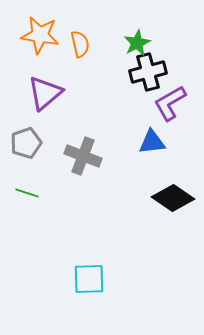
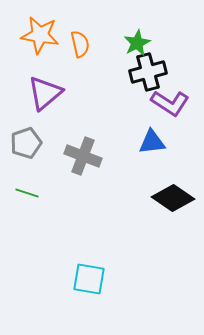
purple L-shape: rotated 117 degrees counterclockwise
cyan square: rotated 12 degrees clockwise
